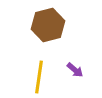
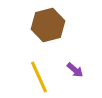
yellow line: rotated 32 degrees counterclockwise
